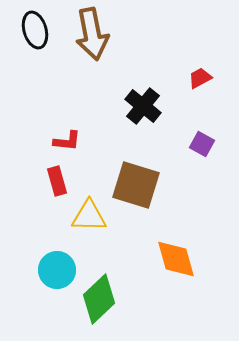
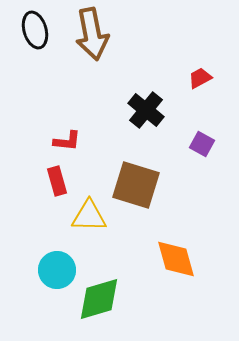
black cross: moved 3 px right, 4 px down
green diamond: rotated 27 degrees clockwise
